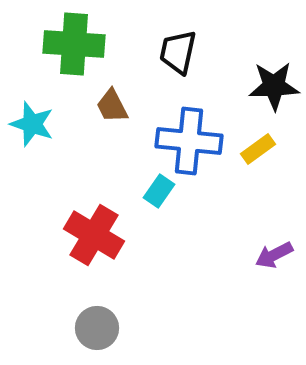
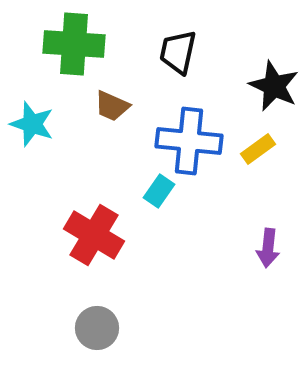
black star: rotated 27 degrees clockwise
brown trapezoid: rotated 39 degrees counterclockwise
purple arrow: moved 6 px left, 7 px up; rotated 57 degrees counterclockwise
